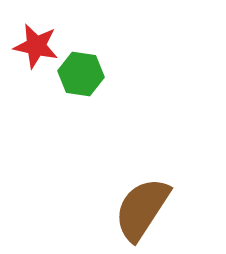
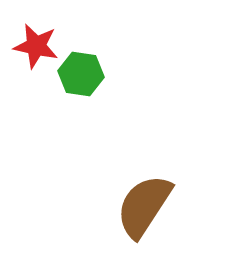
brown semicircle: moved 2 px right, 3 px up
